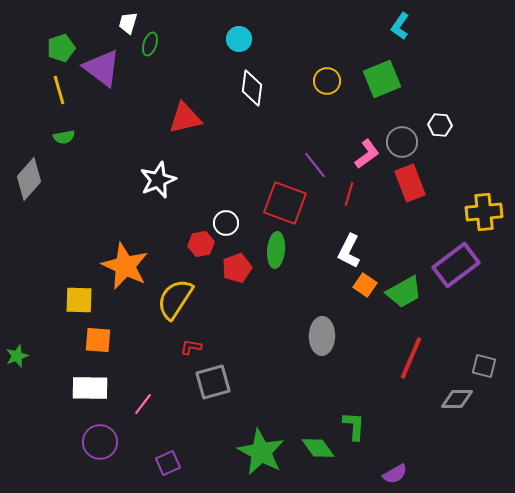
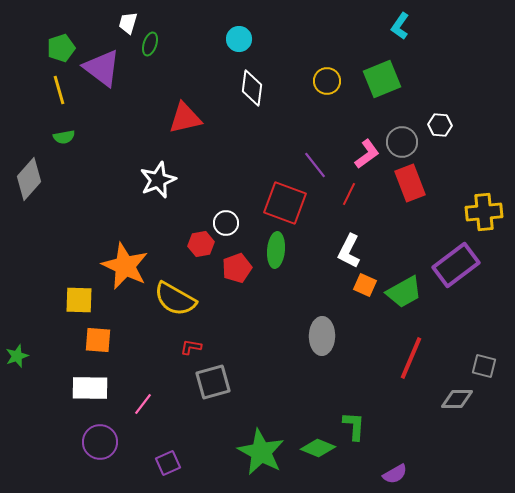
red line at (349, 194): rotated 10 degrees clockwise
orange square at (365, 285): rotated 10 degrees counterclockwise
yellow semicircle at (175, 299): rotated 93 degrees counterclockwise
green diamond at (318, 448): rotated 32 degrees counterclockwise
